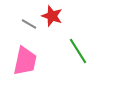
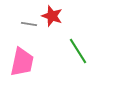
gray line: rotated 21 degrees counterclockwise
pink trapezoid: moved 3 px left, 1 px down
